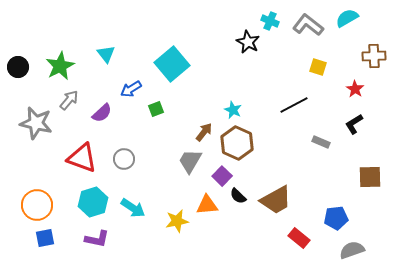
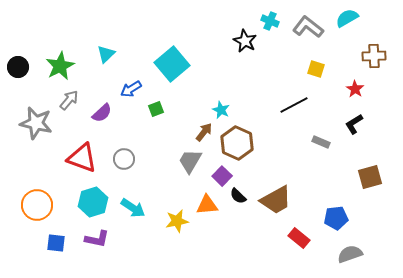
gray L-shape: moved 2 px down
black star: moved 3 px left, 1 px up
cyan triangle: rotated 24 degrees clockwise
yellow square: moved 2 px left, 2 px down
cyan star: moved 12 px left
brown square: rotated 15 degrees counterclockwise
blue square: moved 11 px right, 5 px down; rotated 18 degrees clockwise
gray semicircle: moved 2 px left, 4 px down
